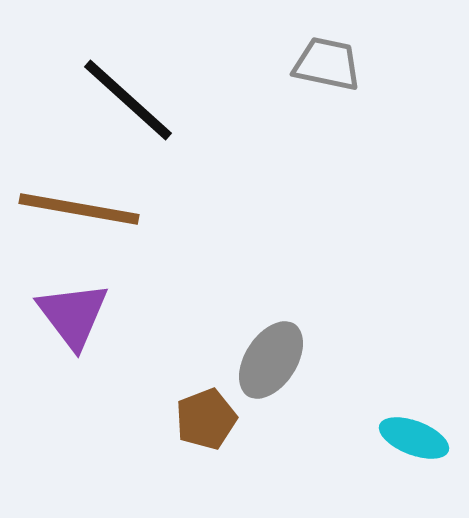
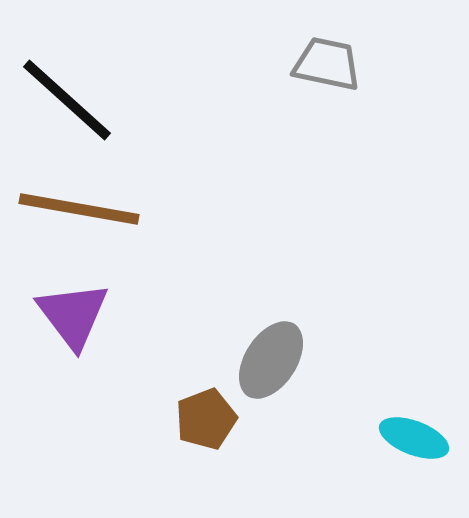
black line: moved 61 px left
